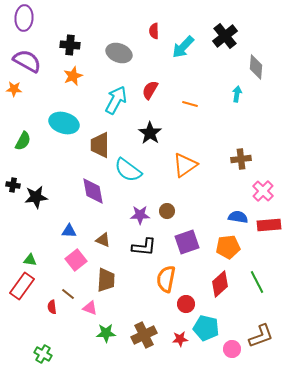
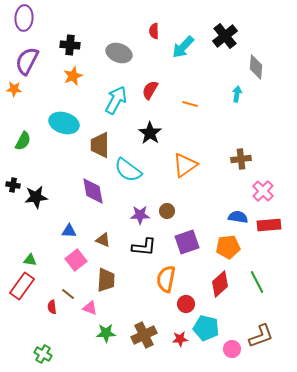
purple semicircle at (27, 61): rotated 92 degrees counterclockwise
